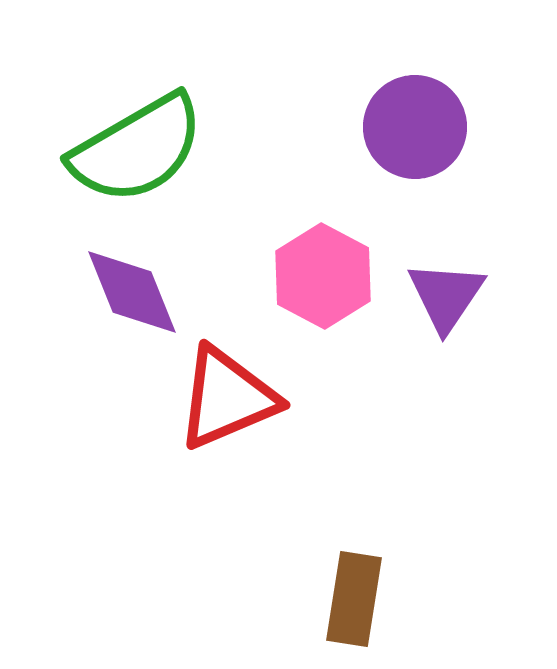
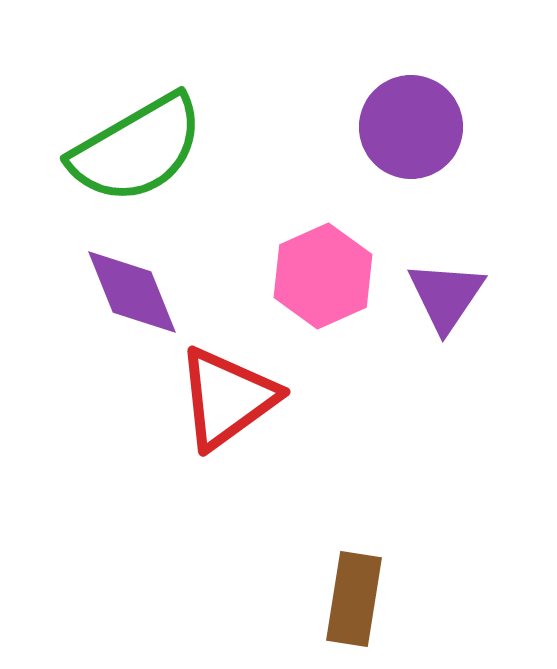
purple circle: moved 4 px left
pink hexagon: rotated 8 degrees clockwise
red triangle: rotated 13 degrees counterclockwise
